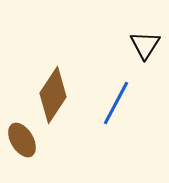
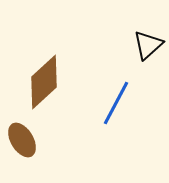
black triangle: moved 3 px right; rotated 16 degrees clockwise
brown diamond: moved 9 px left, 13 px up; rotated 14 degrees clockwise
